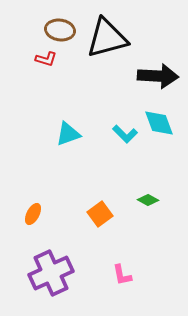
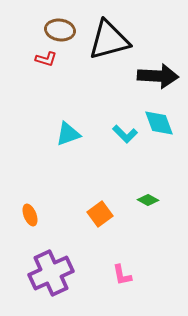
black triangle: moved 2 px right, 2 px down
orange ellipse: moved 3 px left, 1 px down; rotated 50 degrees counterclockwise
